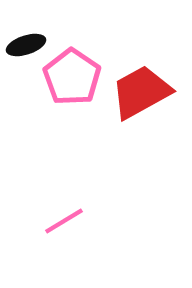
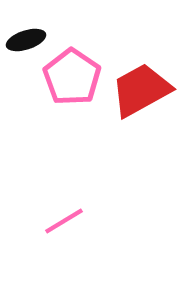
black ellipse: moved 5 px up
red trapezoid: moved 2 px up
